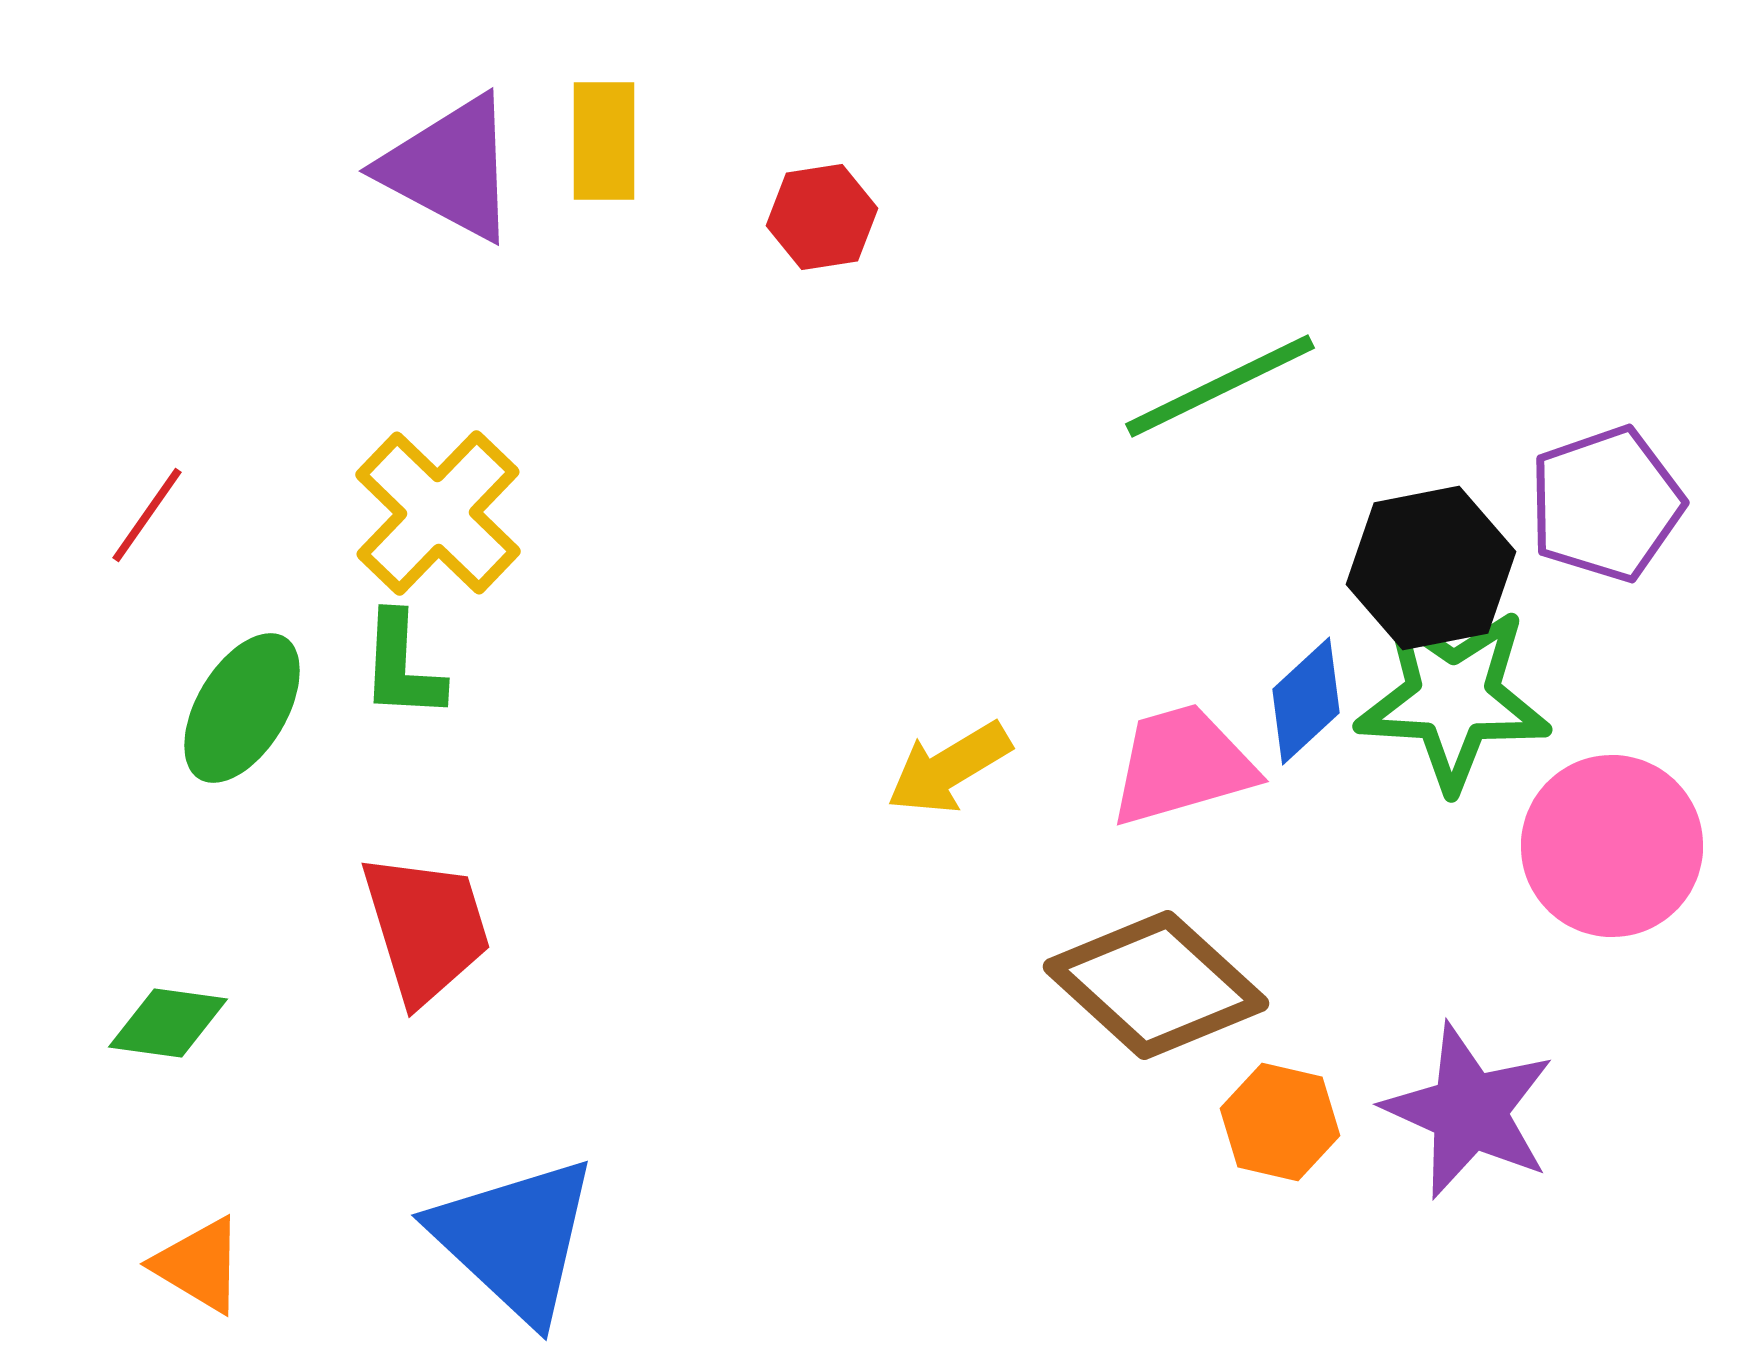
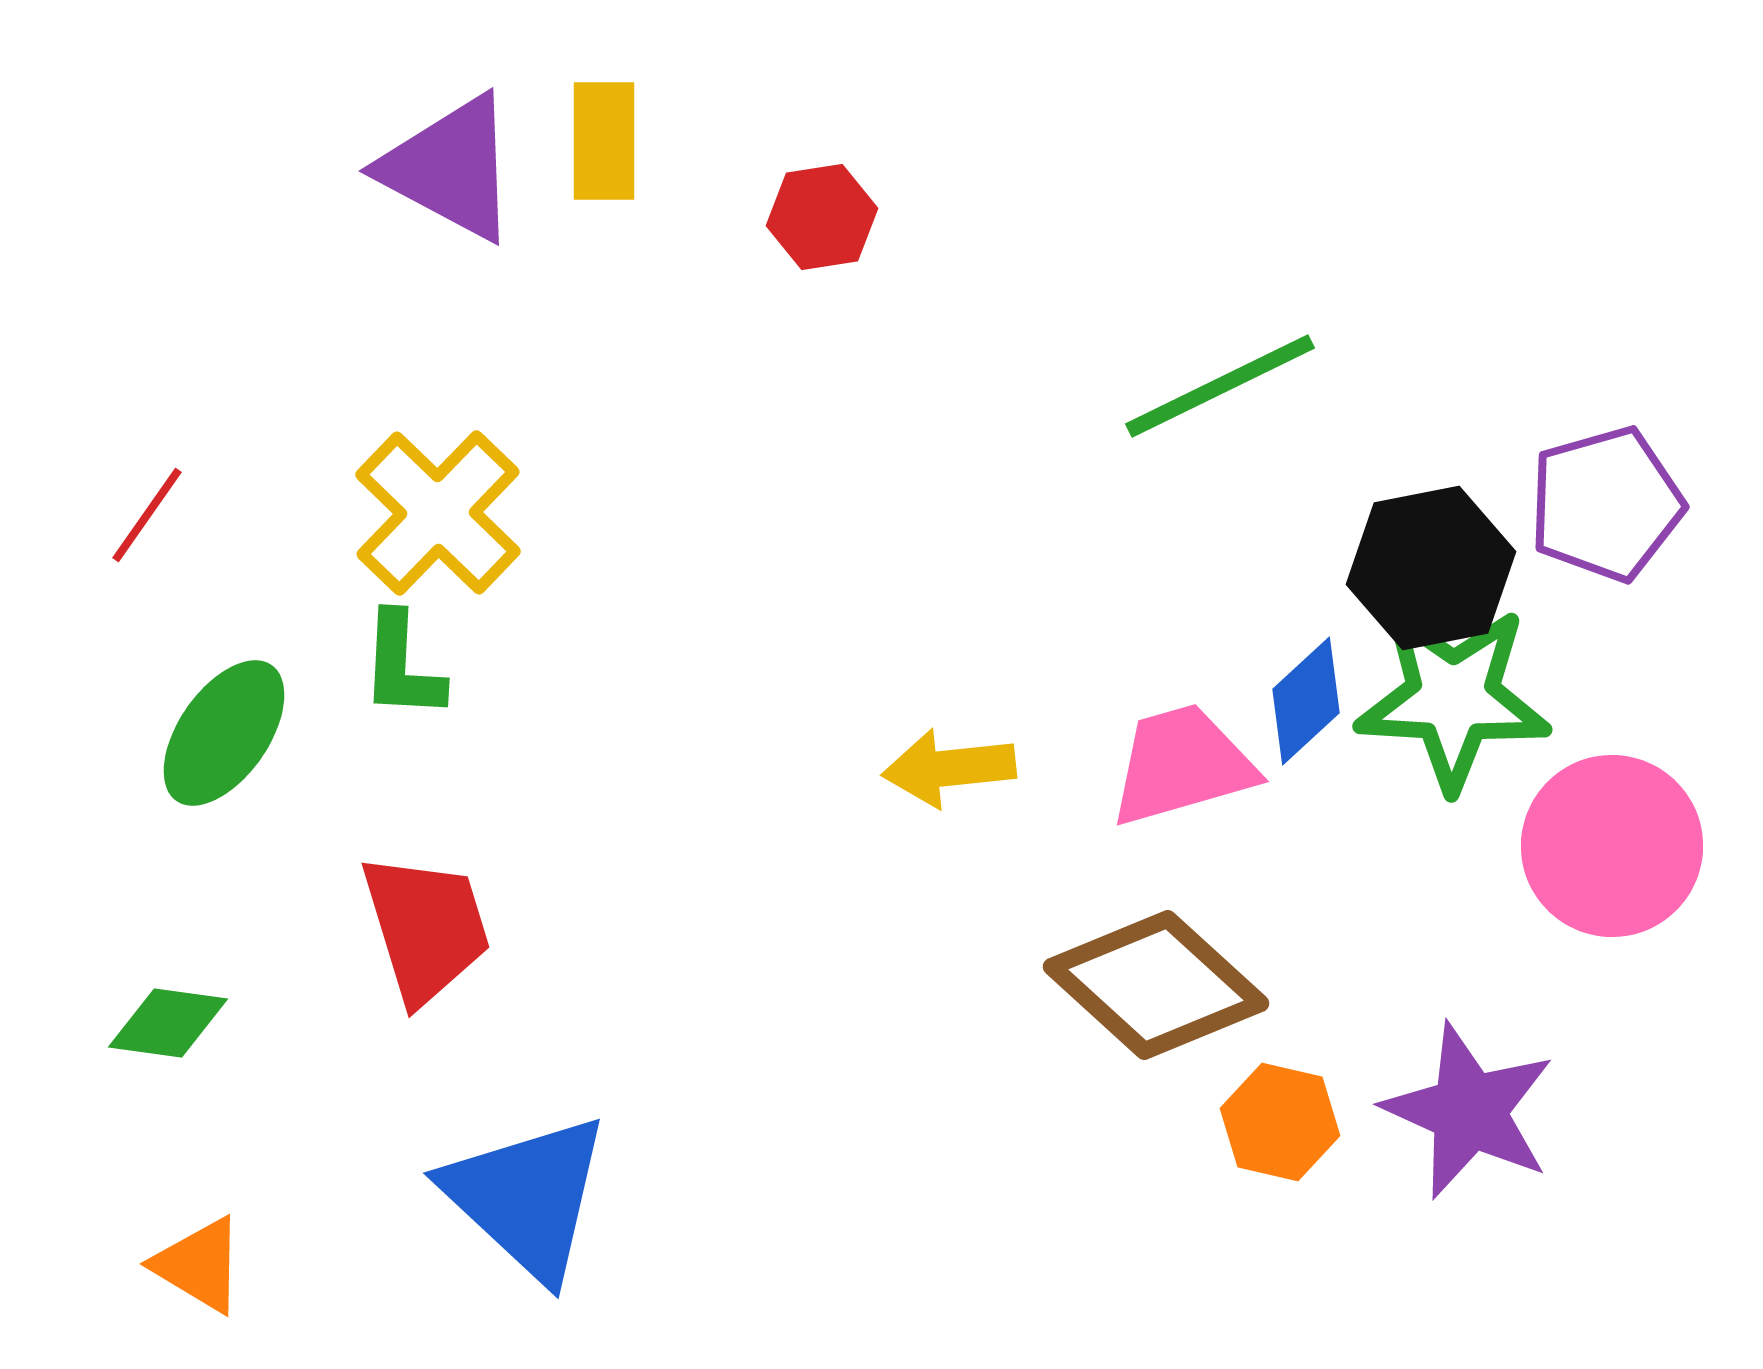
purple pentagon: rotated 3 degrees clockwise
green ellipse: moved 18 px left, 25 px down; rotated 4 degrees clockwise
yellow arrow: rotated 25 degrees clockwise
blue triangle: moved 12 px right, 42 px up
